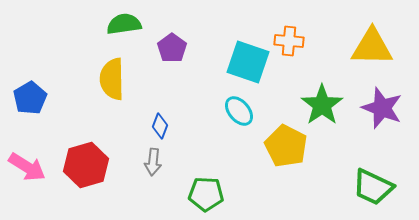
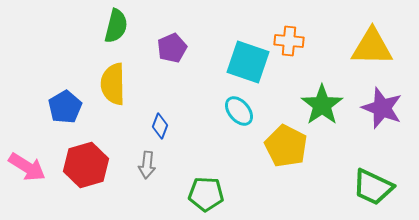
green semicircle: moved 8 px left, 2 px down; rotated 112 degrees clockwise
purple pentagon: rotated 12 degrees clockwise
yellow semicircle: moved 1 px right, 5 px down
blue pentagon: moved 35 px right, 9 px down
gray arrow: moved 6 px left, 3 px down
